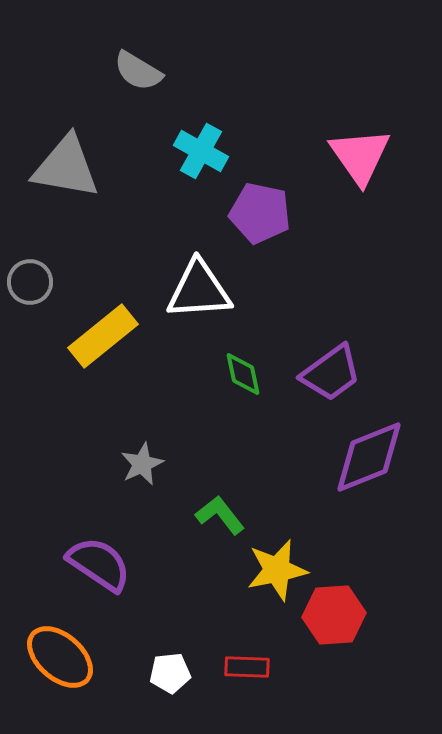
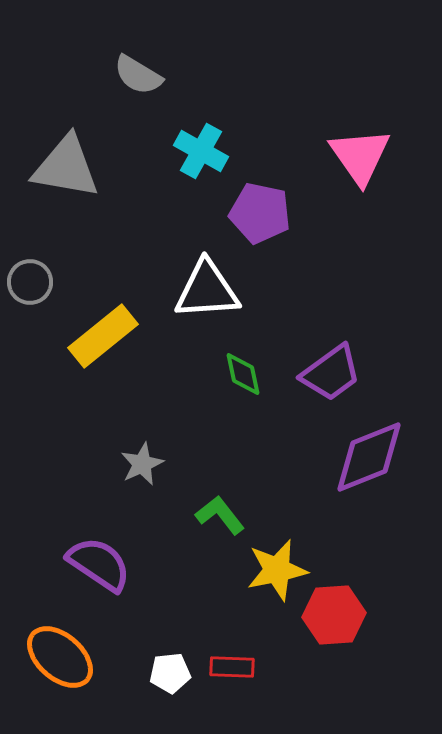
gray semicircle: moved 4 px down
white triangle: moved 8 px right
red rectangle: moved 15 px left
